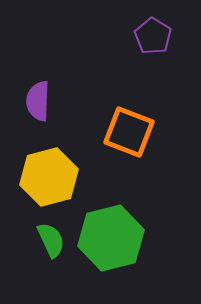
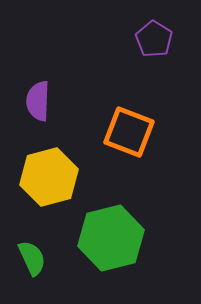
purple pentagon: moved 1 px right, 3 px down
green semicircle: moved 19 px left, 18 px down
